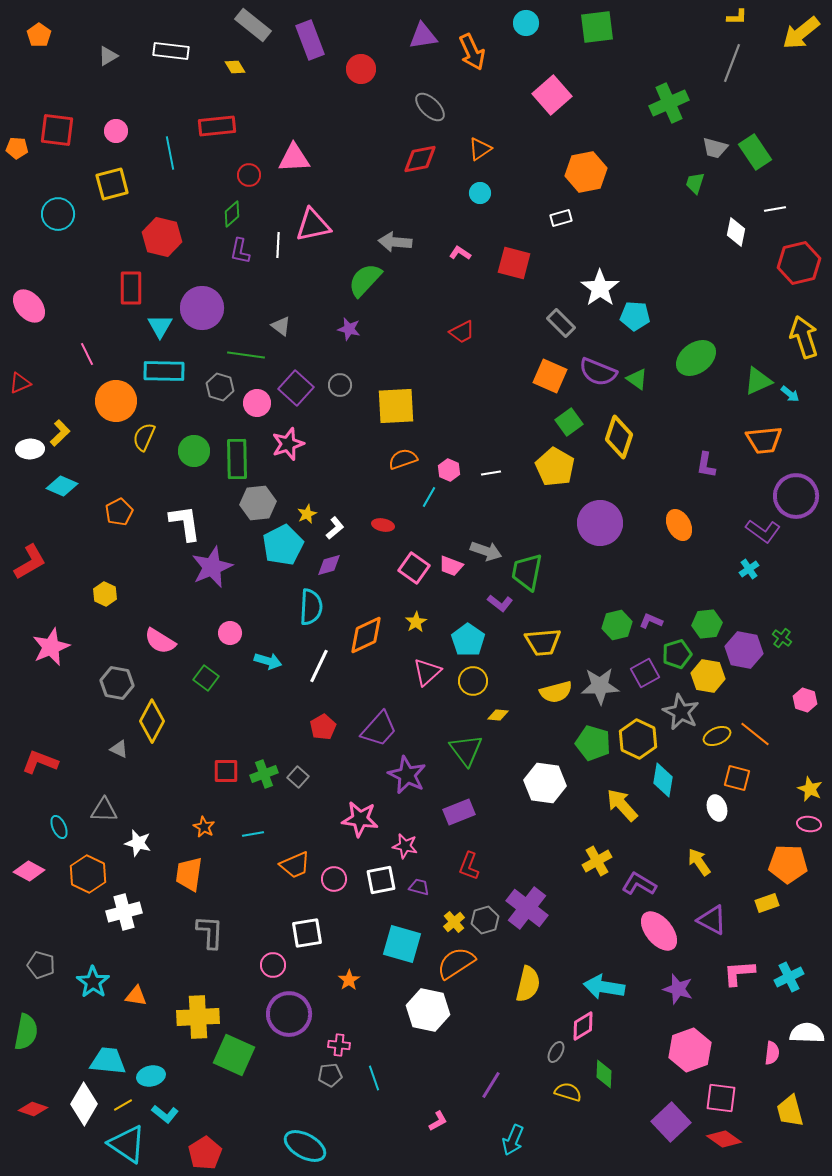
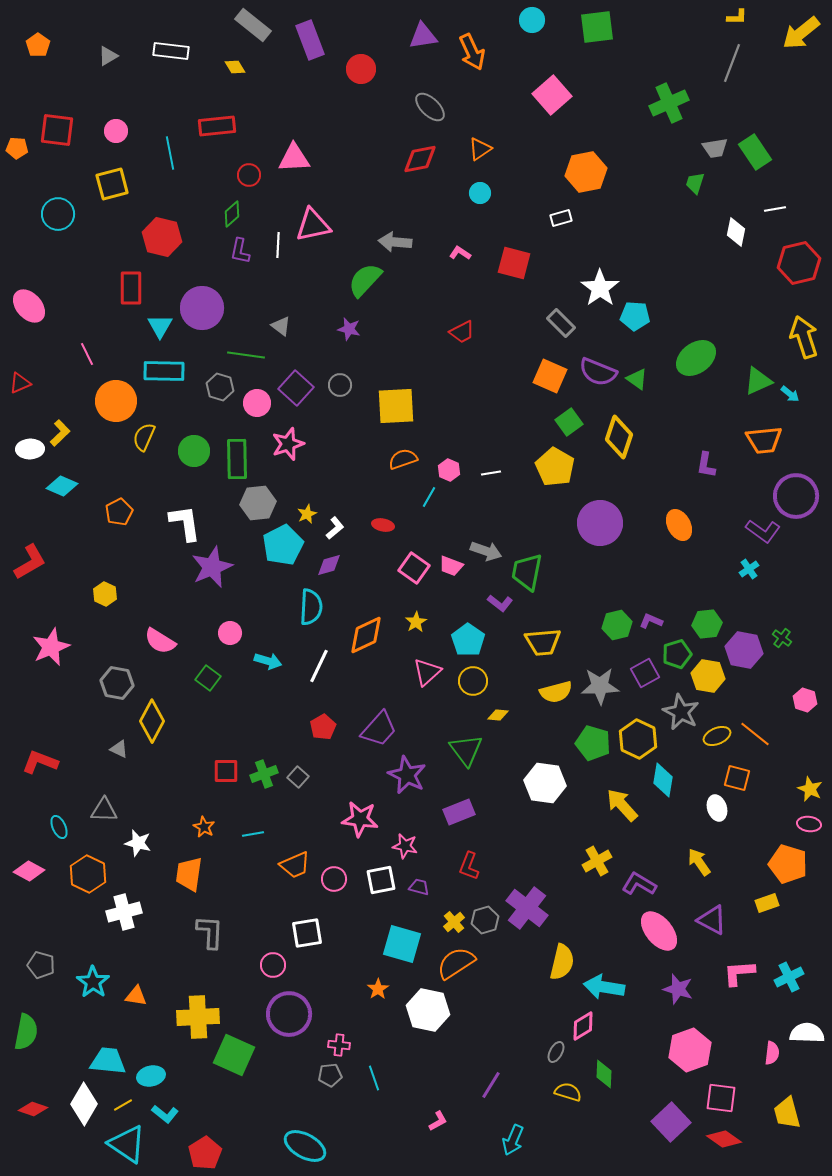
cyan circle at (526, 23): moved 6 px right, 3 px up
orange pentagon at (39, 35): moved 1 px left, 10 px down
gray trapezoid at (715, 148): rotated 24 degrees counterclockwise
green square at (206, 678): moved 2 px right
orange pentagon at (788, 864): rotated 15 degrees clockwise
orange star at (349, 980): moved 29 px right, 9 px down
yellow semicircle at (528, 984): moved 34 px right, 22 px up
yellow trapezoid at (790, 1111): moved 3 px left, 2 px down
